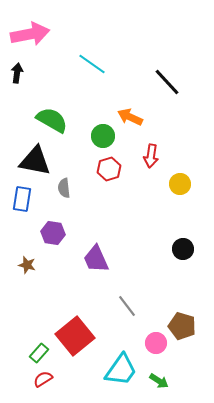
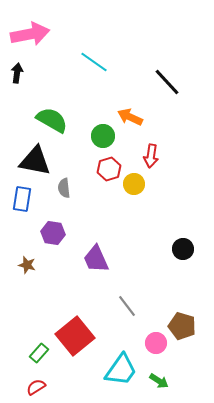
cyan line: moved 2 px right, 2 px up
yellow circle: moved 46 px left
red semicircle: moved 7 px left, 8 px down
